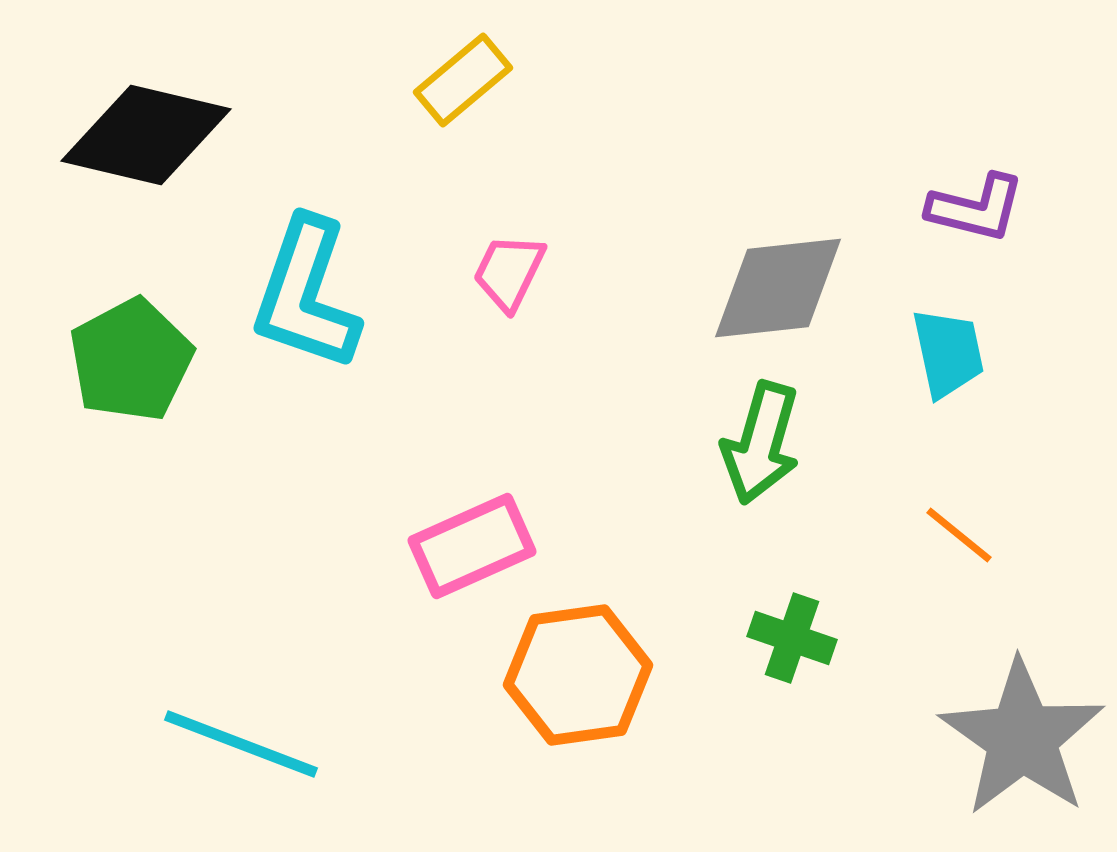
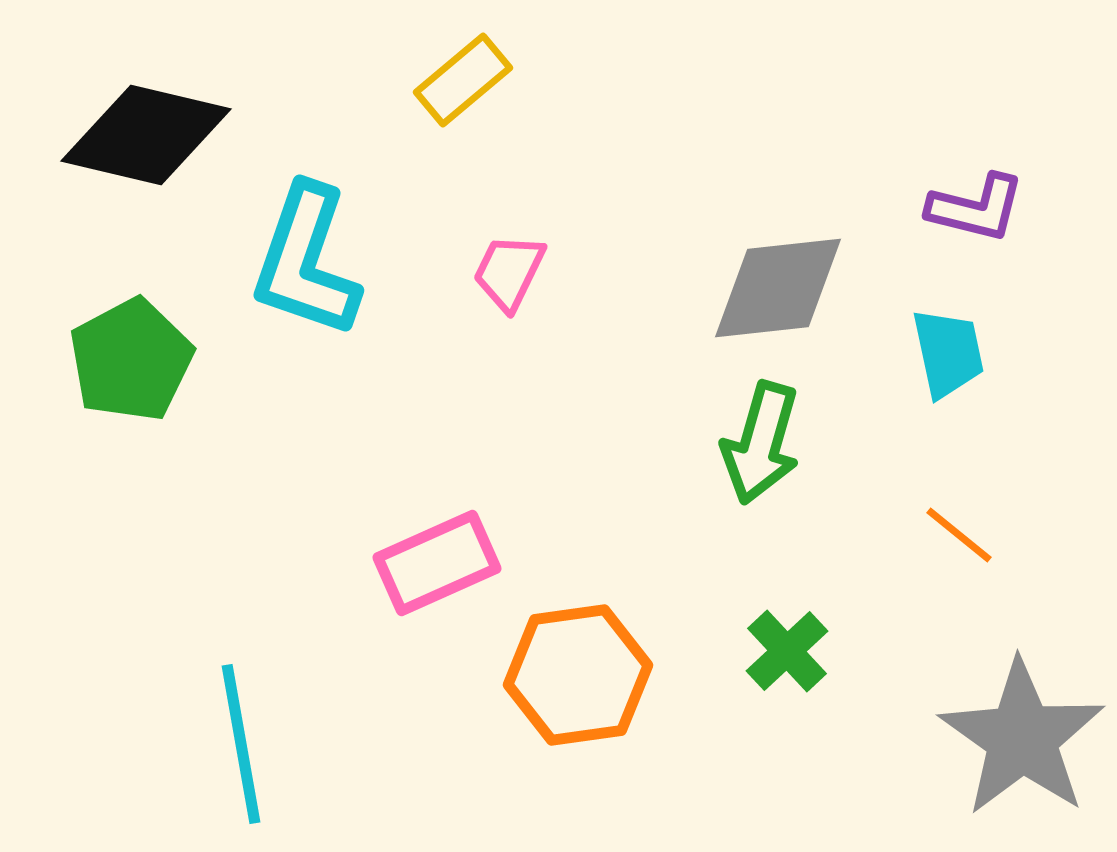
cyan L-shape: moved 33 px up
pink rectangle: moved 35 px left, 17 px down
green cross: moved 5 px left, 13 px down; rotated 28 degrees clockwise
cyan line: rotated 59 degrees clockwise
